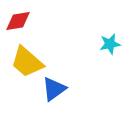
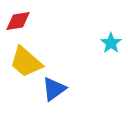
cyan star: moved 1 px right, 1 px up; rotated 25 degrees counterclockwise
yellow trapezoid: moved 1 px left
